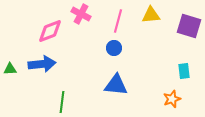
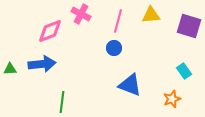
cyan rectangle: rotated 28 degrees counterclockwise
blue triangle: moved 14 px right; rotated 15 degrees clockwise
